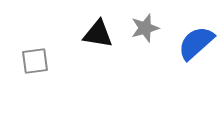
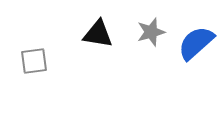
gray star: moved 6 px right, 4 px down
gray square: moved 1 px left
